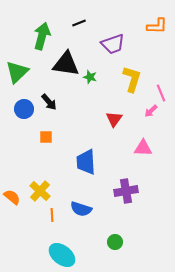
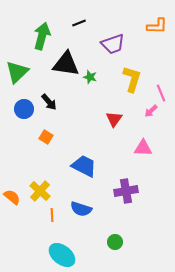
orange square: rotated 32 degrees clockwise
blue trapezoid: moved 2 px left, 4 px down; rotated 120 degrees clockwise
